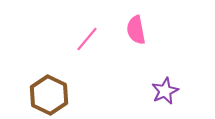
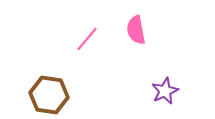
brown hexagon: rotated 18 degrees counterclockwise
